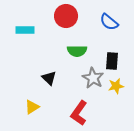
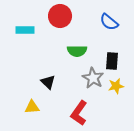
red circle: moved 6 px left
black triangle: moved 1 px left, 4 px down
yellow triangle: rotated 28 degrees clockwise
